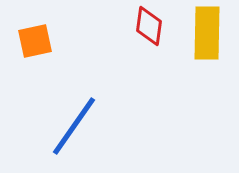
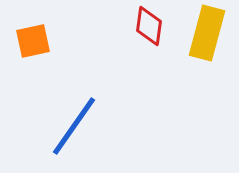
yellow rectangle: rotated 14 degrees clockwise
orange square: moved 2 px left
